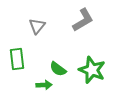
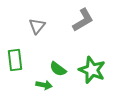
green rectangle: moved 2 px left, 1 px down
green arrow: rotated 14 degrees clockwise
